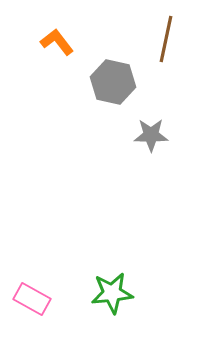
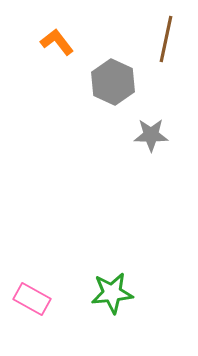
gray hexagon: rotated 12 degrees clockwise
